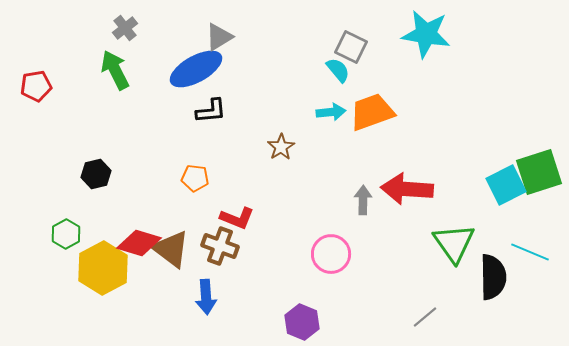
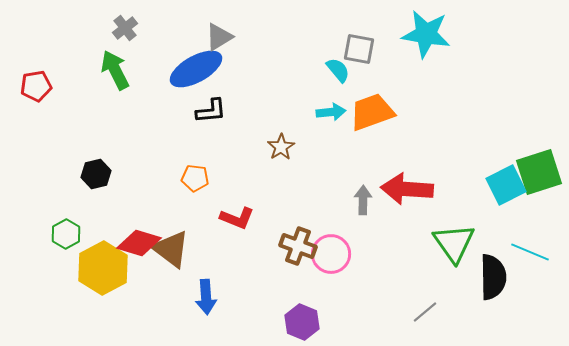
gray square: moved 8 px right, 2 px down; rotated 16 degrees counterclockwise
brown cross: moved 78 px right
gray line: moved 5 px up
